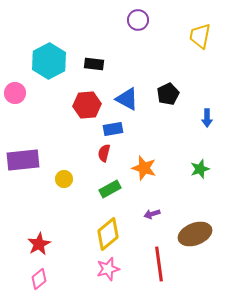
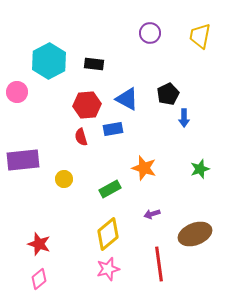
purple circle: moved 12 px right, 13 px down
pink circle: moved 2 px right, 1 px up
blue arrow: moved 23 px left
red semicircle: moved 23 px left, 16 px up; rotated 30 degrees counterclockwise
red star: rotated 25 degrees counterclockwise
